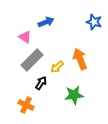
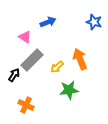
blue arrow: moved 2 px right
black arrow: moved 27 px left, 8 px up
green star: moved 5 px left, 5 px up
